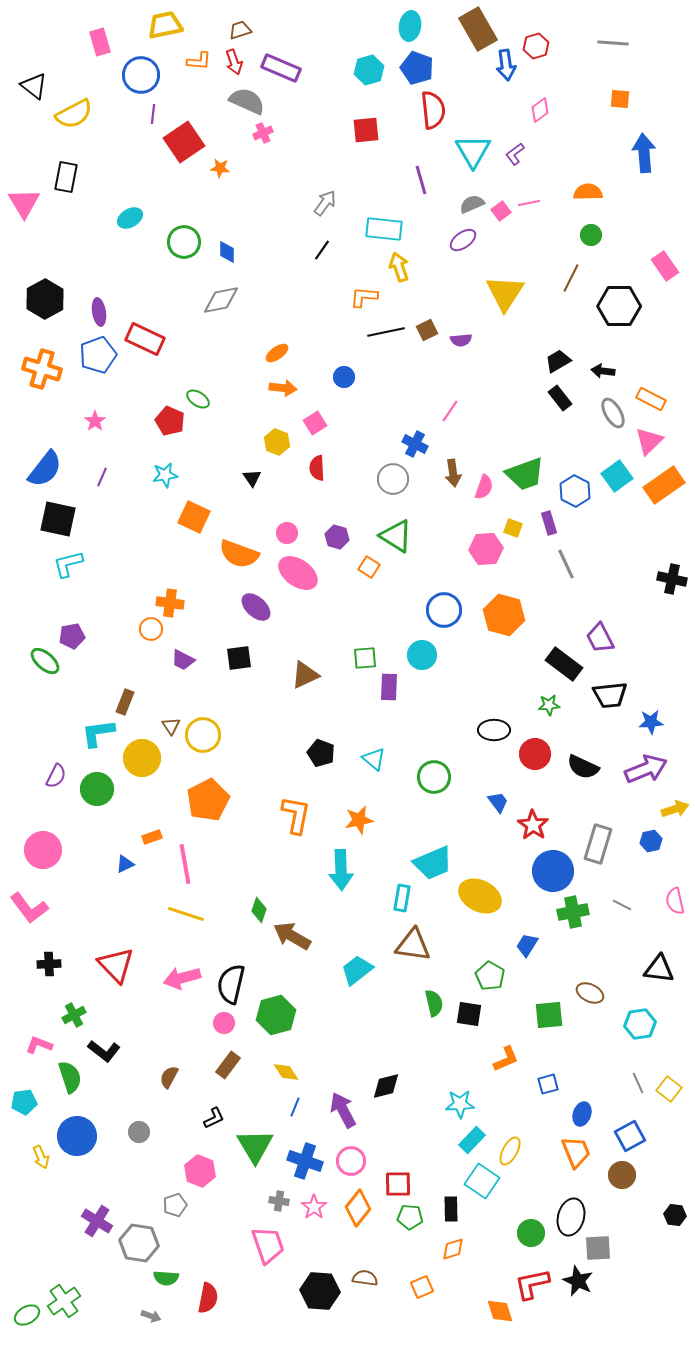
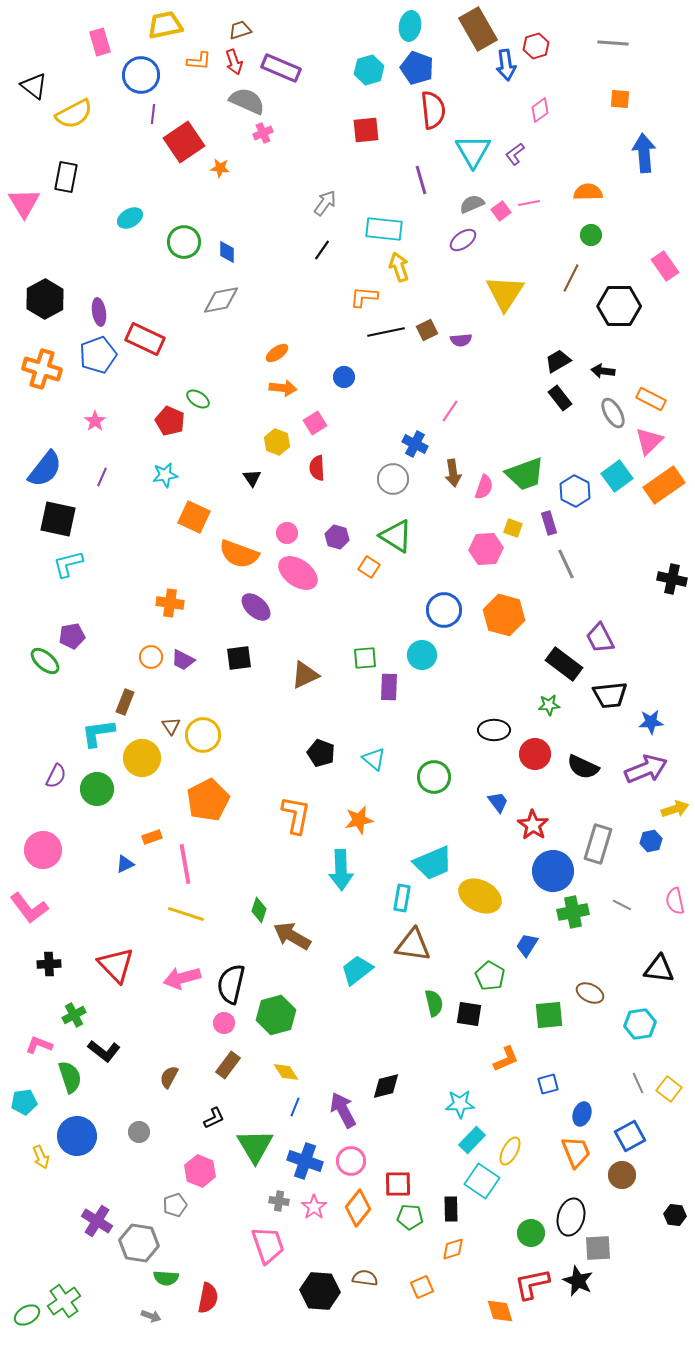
orange circle at (151, 629): moved 28 px down
